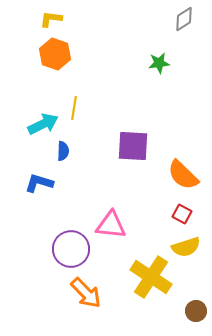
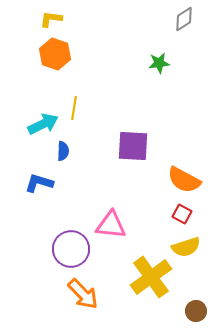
orange semicircle: moved 1 px right, 5 px down; rotated 16 degrees counterclockwise
yellow cross: rotated 21 degrees clockwise
orange arrow: moved 3 px left, 1 px down
